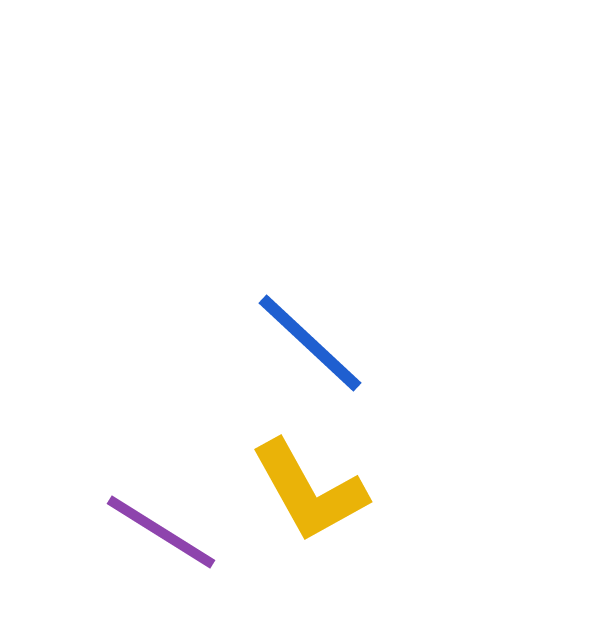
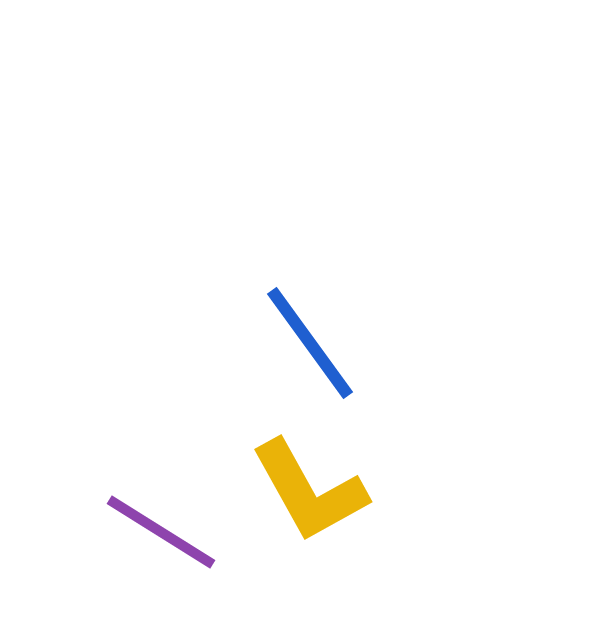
blue line: rotated 11 degrees clockwise
